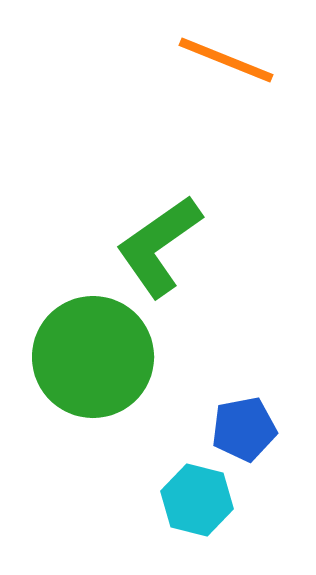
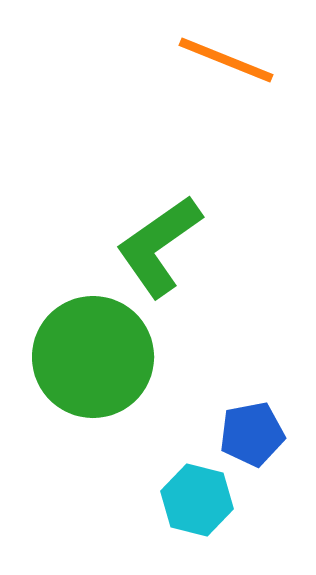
blue pentagon: moved 8 px right, 5 px down
